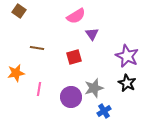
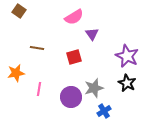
pink semicircle: moved 2 px left, 1 px down
